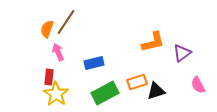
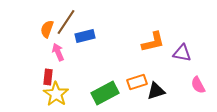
purple triangle: rotated 48 degrees clockwise
blue rectangle: moved 9 px left, 27 px up
red rectangle: moved 1 px left
